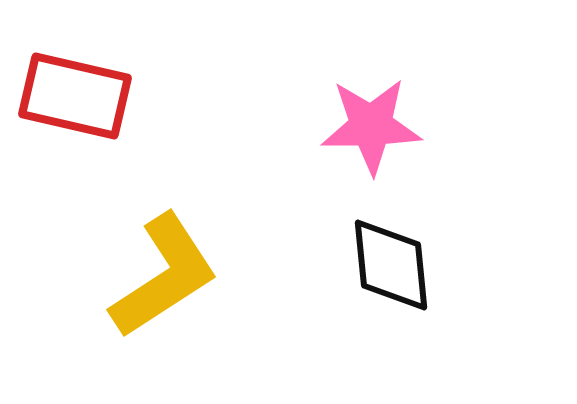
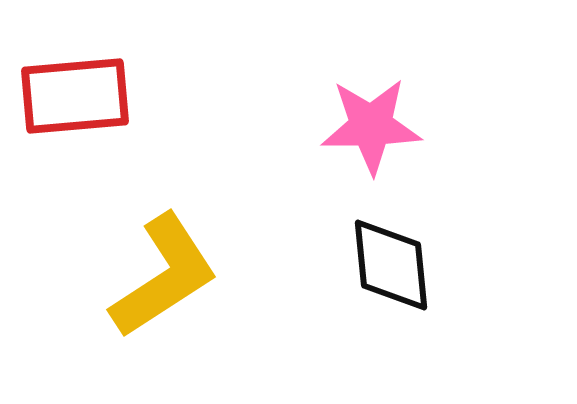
red rectangle: rotated 18 degrees counterclockwise
